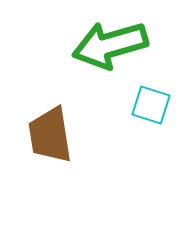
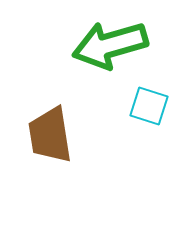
cyan square: moved 2 px left, 1 px down
